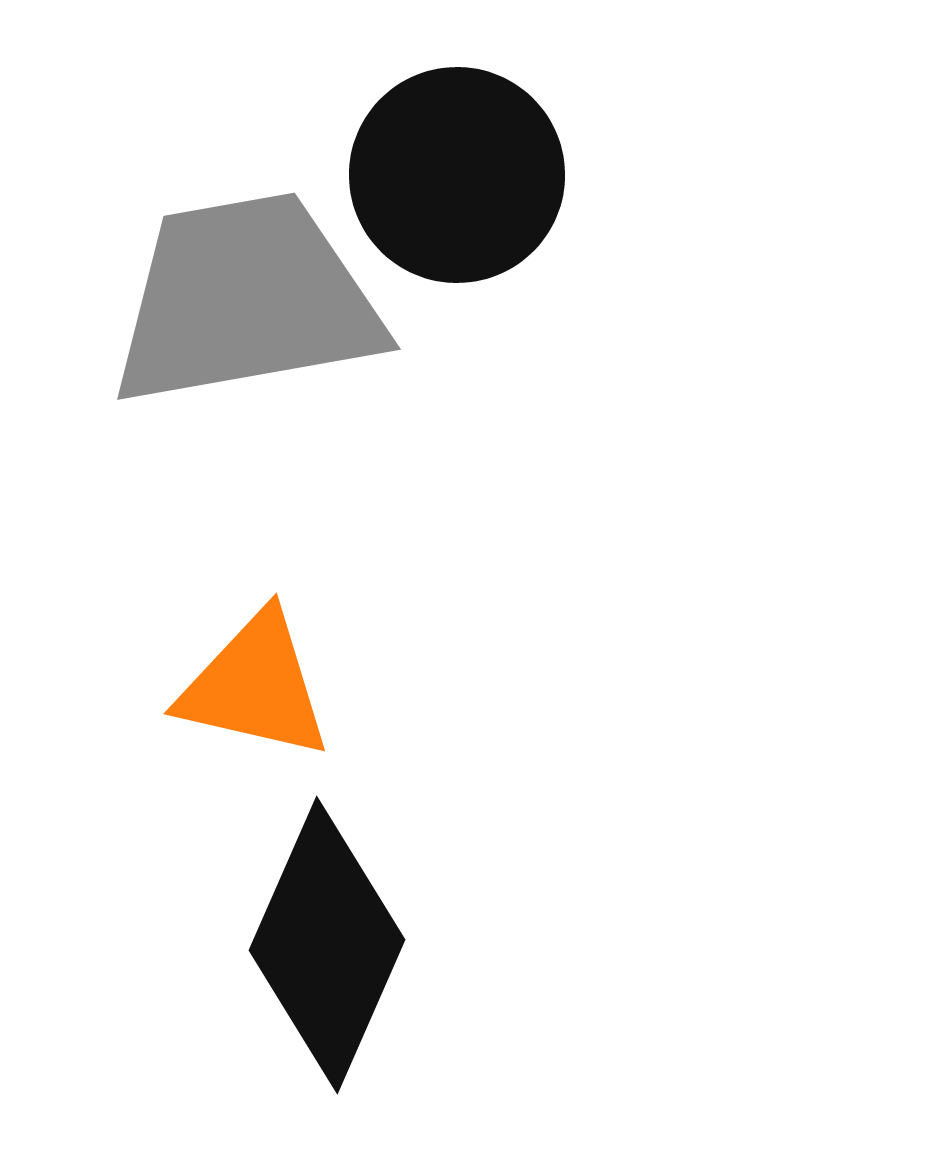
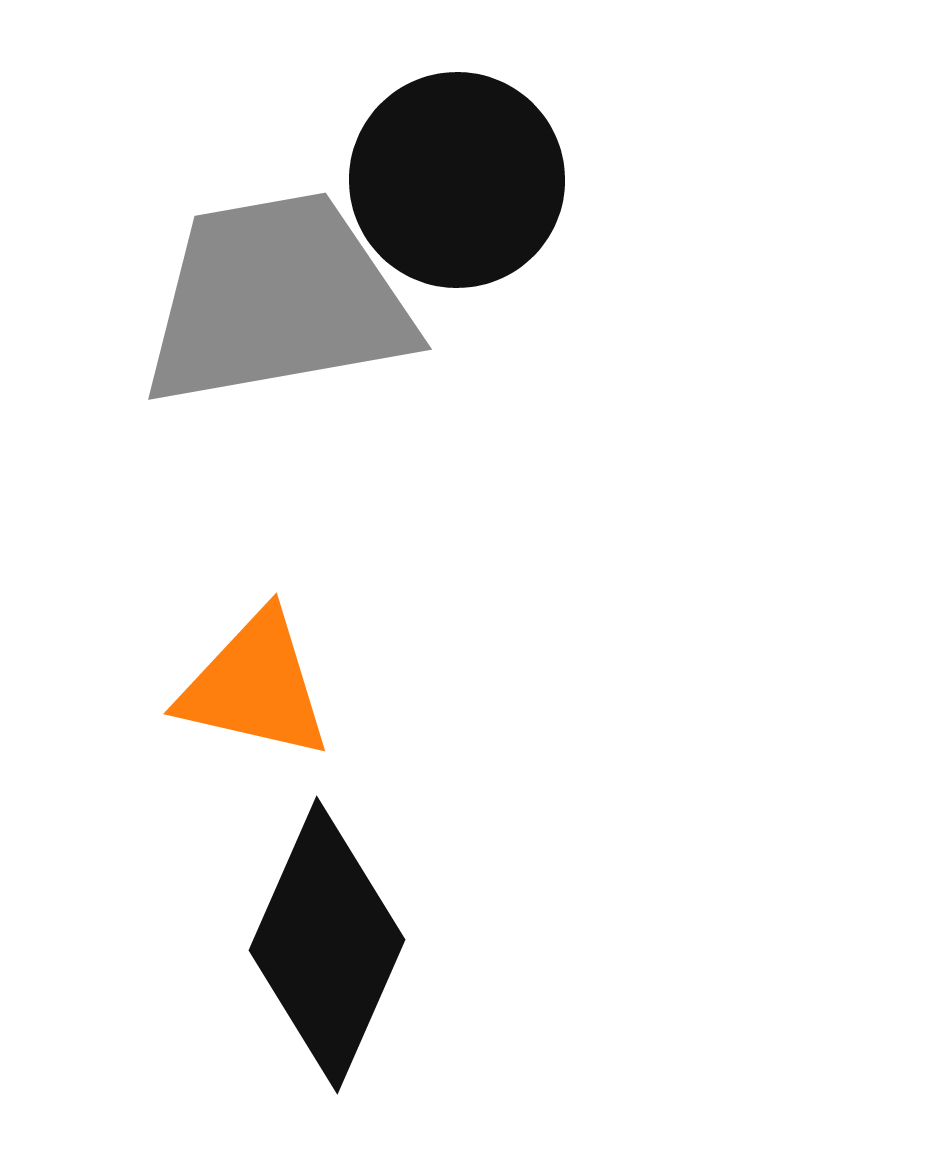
black circle: moved 5 px down
gray trapezoid: moved 31 px right
